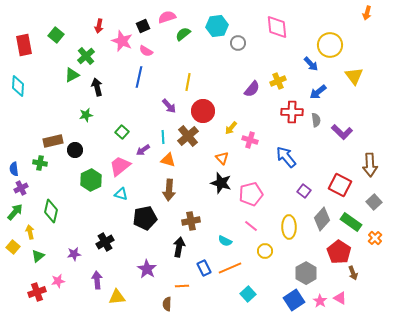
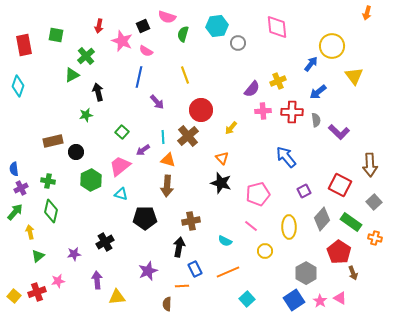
pink semicircle at (167, 17): rotated 144 degrees counterclockwise
green semicircle at (183, 34): rotated 35 degrees counterclockwise
green square at (56, 35): rotated 28 degrees counterclockwise
yellow circle at (330, 45): moved 2 px right, 1 px down
blue arrow at (311, 64): rotated 98 degrees counterclockwise
yellow line at (188, 82): moved 3 px left, 7 px up; rotated 30 degrees counterclockwise
cyan diamond at (18, 86): rotated 15 degrees clockwise
black arrow at (97, 87): moved 1 px right, 5 px down
purple arrow at (169, 106): moved 12 px left, 4 px up
red circle at (203, 111): moved 2 px left, 1 px up
purple L-shape at (342, 132): moved 3 px left
pink cross at (250, 140): moved 13 px right, 29 px up; rotated 21 degrees counterclockwise
black circle at (75, 150): moved 1 px right, 2 px down
green cross at (40, 163): moved 8 px right, 18 px down
brown arrow at (169, 190): moved 2 px left, 4 px up
purple square at (304, 191): rotated 24 degrees clockwise
pink pentagon at (251, 194): moved 7 px right
black pentagon at (145, 218): rotated 10 degrees clockwise
orange cross at (375, 238): rotated 32 degrees counterclockwise
yellow square at (13, 247): moved 1 px right, 49 px down
blue rectangle at (204, 268): moved 9 px left, 1 px down
orange line at (230, 268): moved 2 px left, 4 px down
purple star at (147, 269): moved 1 px right, 2 px down; rotated 18 degrees clockwise
cyan square at (248, 294): moved 1 px left, 5 px down
